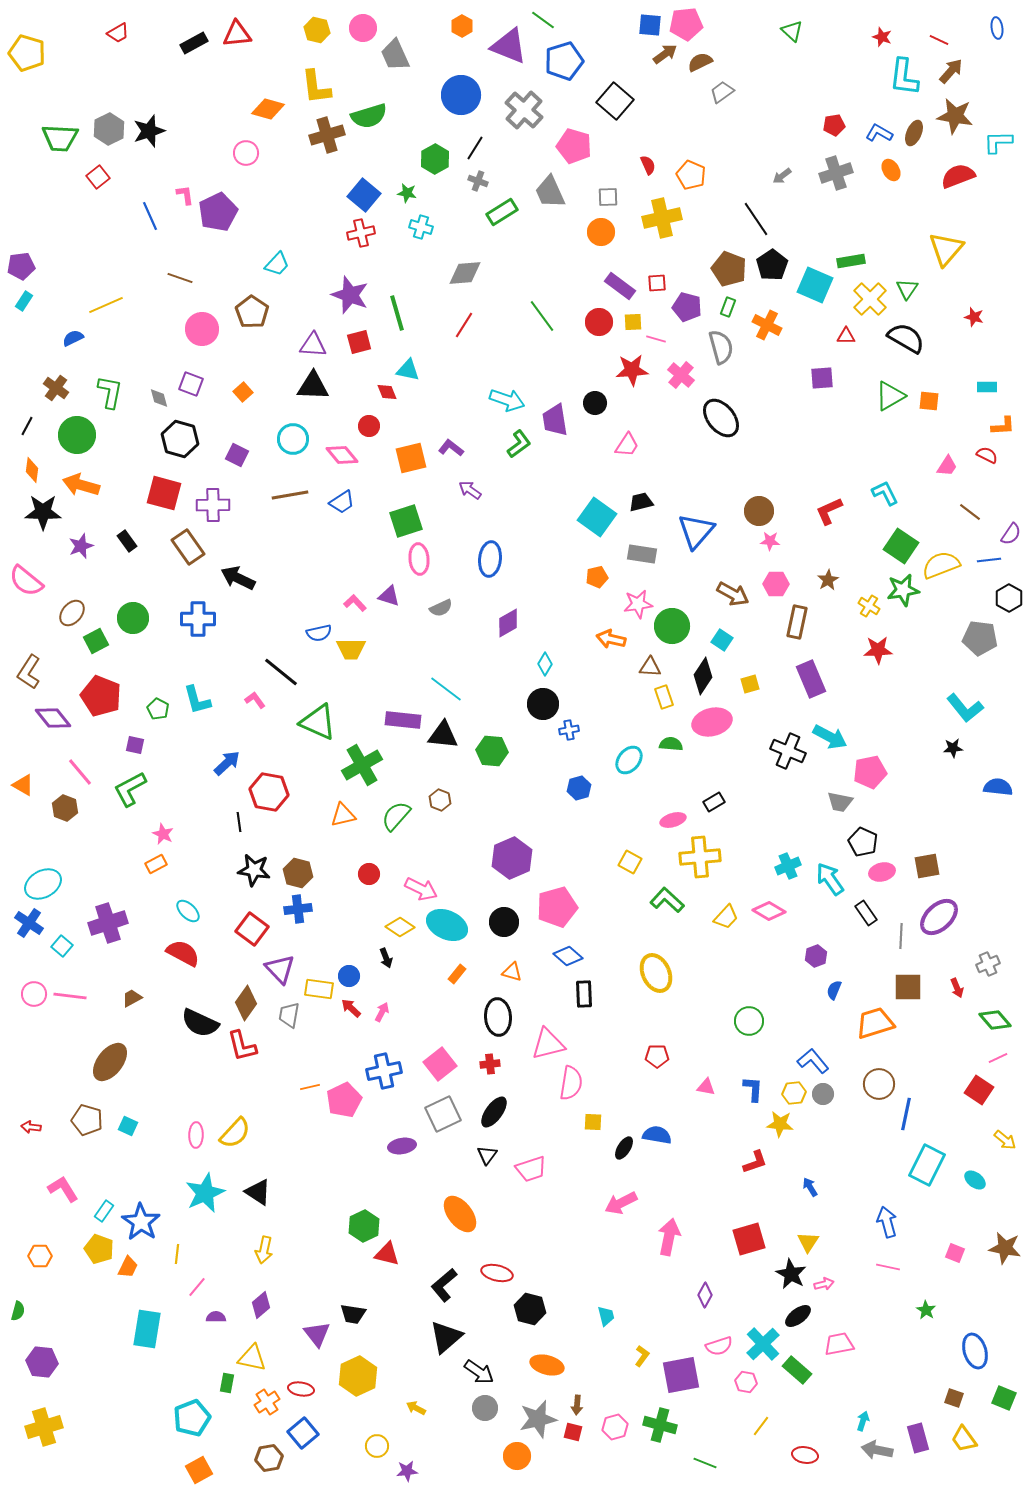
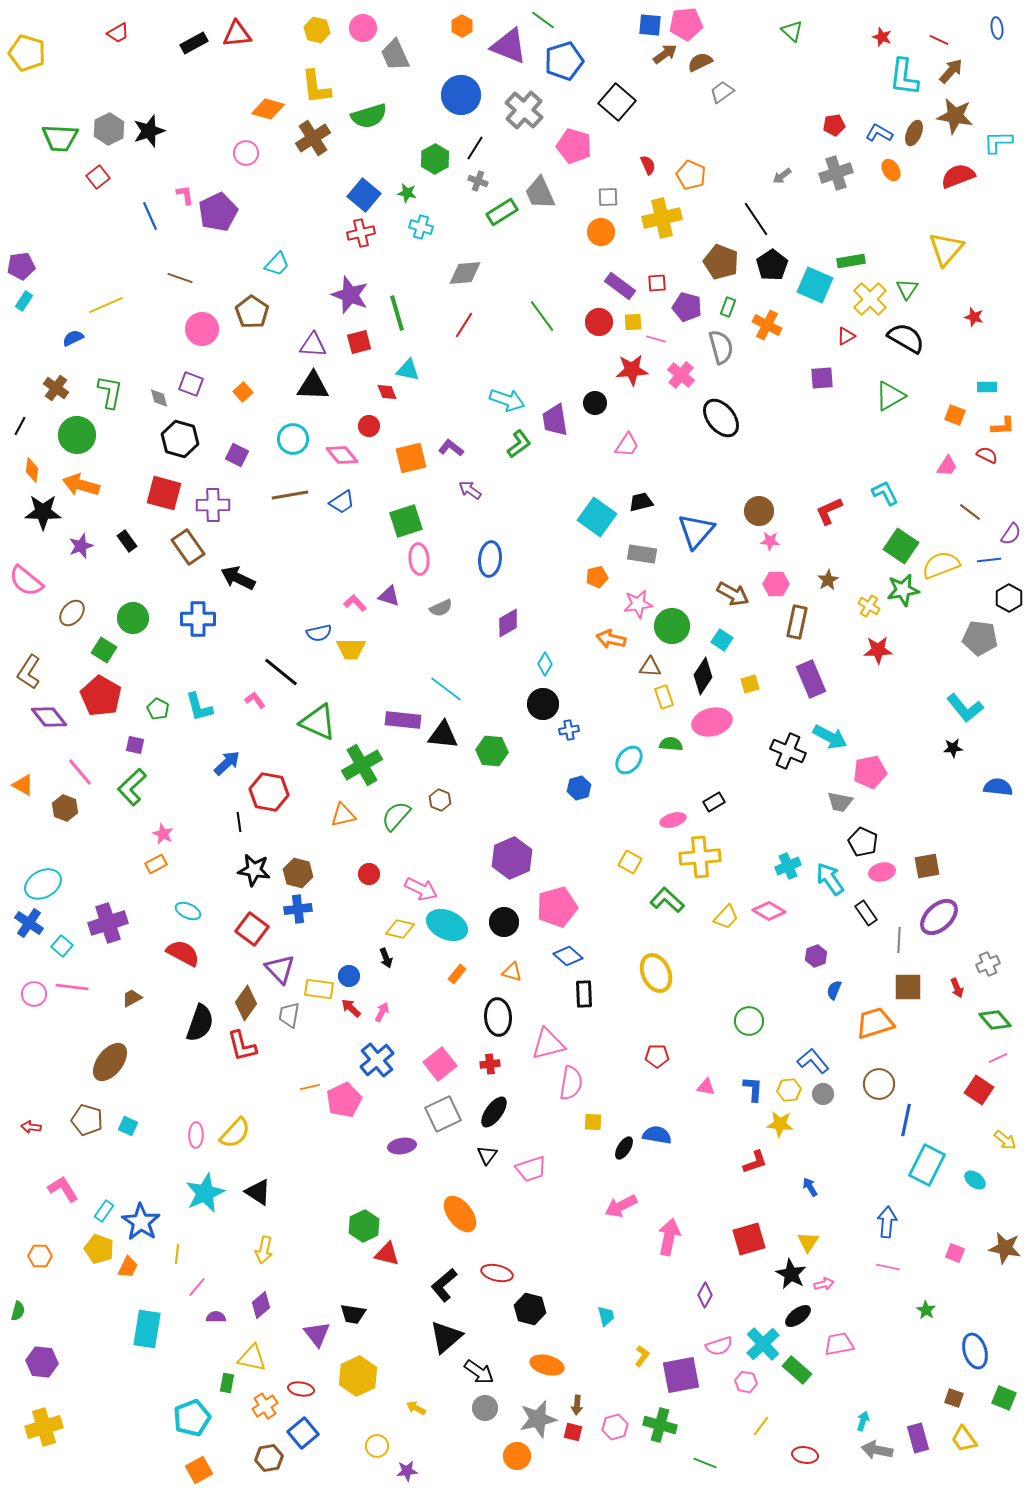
black square at (615, 101): moved 2 px right, 1 px down
brown cross at (327, 135): moved 14 px left, 3 px down; rotated 16 degrees counterclockwise
gray trapezoid at (550, 192): moved 10 px left, 1 px down
brown pentagon at (729, 269): moved 8 px left, 7 px up
red triangle at (846, 336): rotated 30 degrees counterclockwise
orange square at (929, 401): moved 26 px right, 14 px down; rotated 15 degrees clockwise
black line at (27, 426): moved 7 px left
green square at (96, 641): moved 8 px right, 9 px down; rotated 30 degrees counterclockwise
red pentagon at (101, 696): rotated 9 degrees clockwise
cyan L-shape at (197, 700): moved 2 px right, 7 px down
purple diamond at (53, 718): moved 4 px left, 1 px up
green L-shape at (130, 789): moved 2 px right, 2 px up; rotated 15 degrees counterclockwise
cyan ellipse at (188, 911): rotated 20 degrees counterclockwise
yellow diamond at (400, 927): moved 2 px down; rotated 20 degrees counterclockwise
gray line at (901, 936): moved 2 px left, 4 px down
pink line at (70, 996): moved 2 px right, 9 px up
black semicircle at (200, 1023): rotated 96 degrees counterclockwise
blue cross at (384, 1071): moved 7 px left, 11 px up; rotated 28 degrees counterclockwise
yellow hexagon at (794, 1093): moved 5 px left, 3 px up
blue line at (906, 1114): moved 6 px down
pink arrow at (621, 1203): moved 3 px down
blue arrow at (887, 1222): rotated 20 degrees clockwise
orange cross at (267, 1402): moved 2 px left, 4 px down
